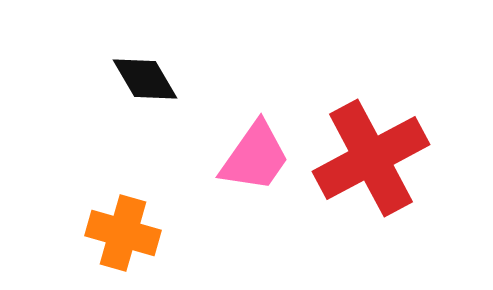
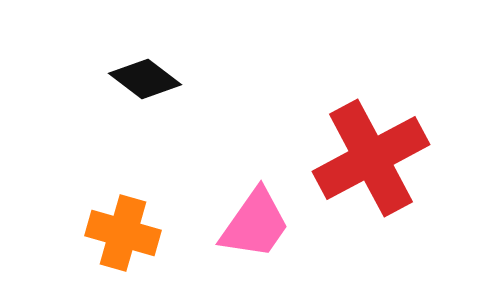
black diamond: rotated 22 degrees counterclockwise
pink trapezoid: moved 67 px down
